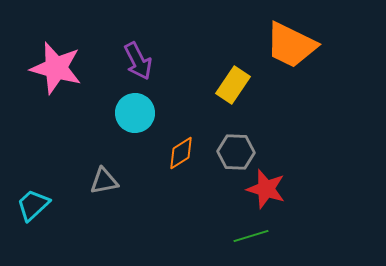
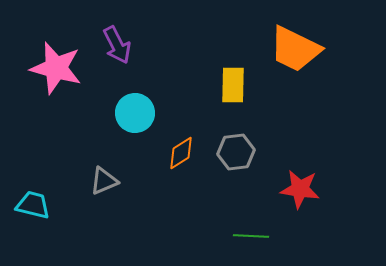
orange trapezoid: moved 4 px right, 4 px down
purple arrow: moved 21 px left, 16 px up
yellow rectangle: rotated 33 degrees counterclockwise
gray hexagon: rotated 9 degrees counterclockwise
gray triangle: rotated 12 degrees counterclockwise
red star: moved 34 px right; rotated 9 degrees counterclockwise
cyan trapezoid: rotated 57 degrees clockwise
green line: rotated 20 degrees clockwise
